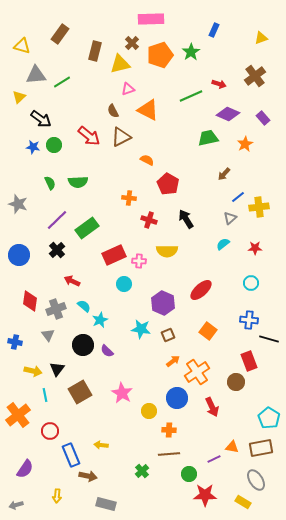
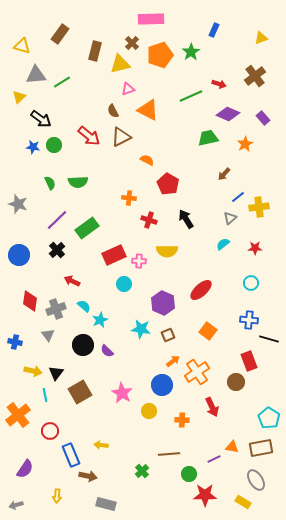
black triangle at (57, 369): moved 1 px left, 4 px down
blue circle at (177, 398): moved 15 px left, 13 px up
orange cross at (169, 430): moved 13 px right, 10 px up
